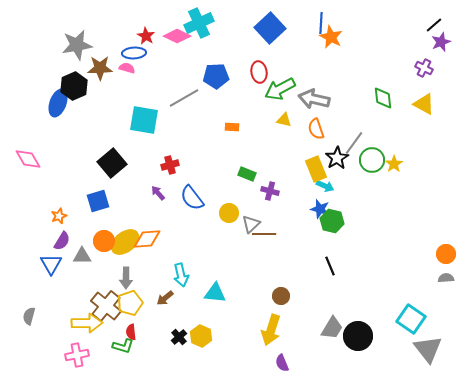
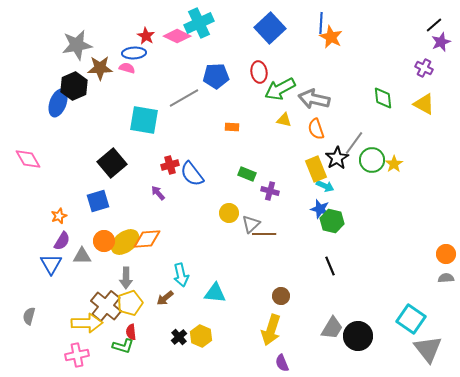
blue semicircle at (192, 198): moved 24 px up
